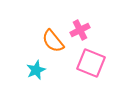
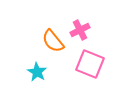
pink square: moved 1 px left, 1 px down
cyan star: moved 1 px right, 2 px down; rotated 18 degrees counterclockwise
